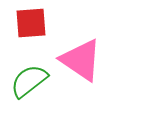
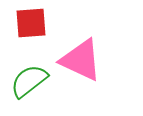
pink triangle: rotated 9 degrees counterclockwise
